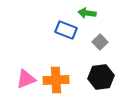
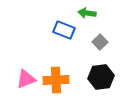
blue rectangle: moved 2 px left
